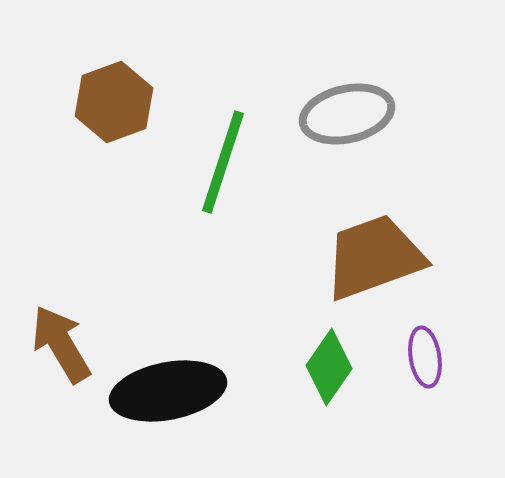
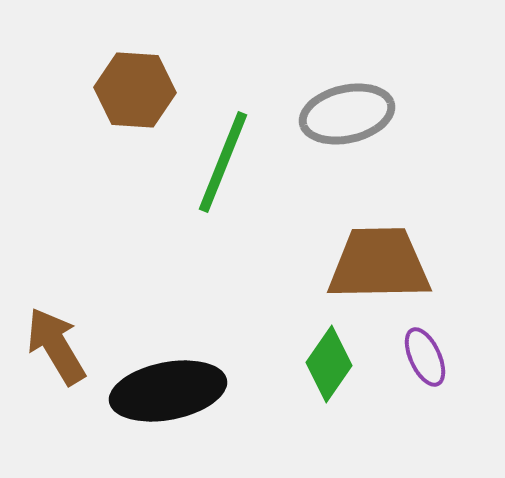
brown hexagon: moved 21 px right, 12 px up; rotated 24 degrees clockwise
green line: rotated 4 degrees clockwise
brown trapezoid: moved 5 px right, 7 px down; rotated 19 degrees clockwise
brown arrow: moved 5 px left, 2 px down
purple ellipse: rotated 16 degrees counterclockwise
green diamond: moved 3 px up
